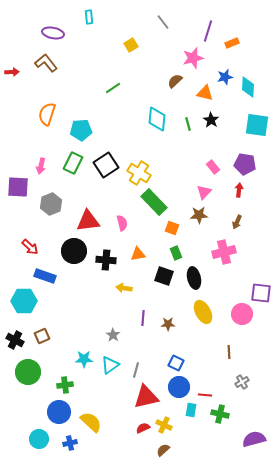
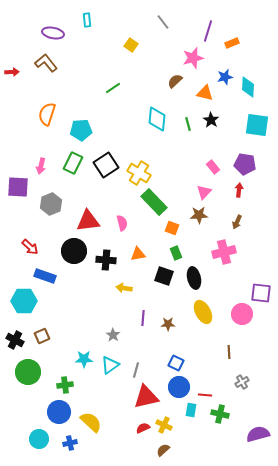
cyan rectangle at (89, 17): moved 2 px left, 3 px down
yellow square at (131, 45): rotated 24 degrees counterclockwise
purple semicircle at (254, 439): moved 4 px right, 5 px up
